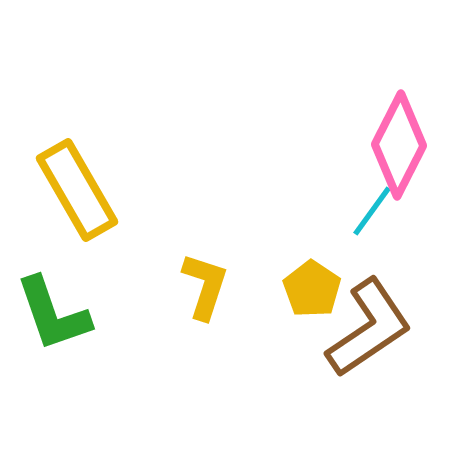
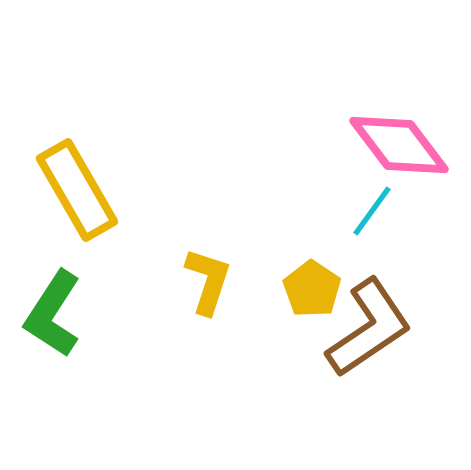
pink diamond: rotated 64 degrees counterclockwise
yellow L-shape: moved 3 px right, 5 px up
green L-shape: rotated 52 degrees clockwise
